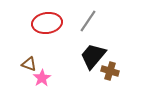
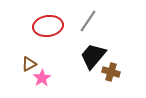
red ellipse: moved 1 px right, 3 px down
brown triangle: rotated 49 degrees counterclockwise
brown cross: moved 1 px right, 1 px down
